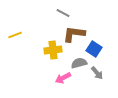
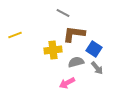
gray semicircle: moved 3 px left, 1 px up
gray arrow: moved 5 px up
pink arrow: moved 4 px right, 5 px down
